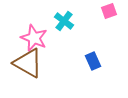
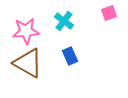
pink square: moved 2 px down
pink star: moved 8 px left, 7 px up; rotated 28 degrees counterclockwise
blue rectangle: moved 23 px left, 5 px up
